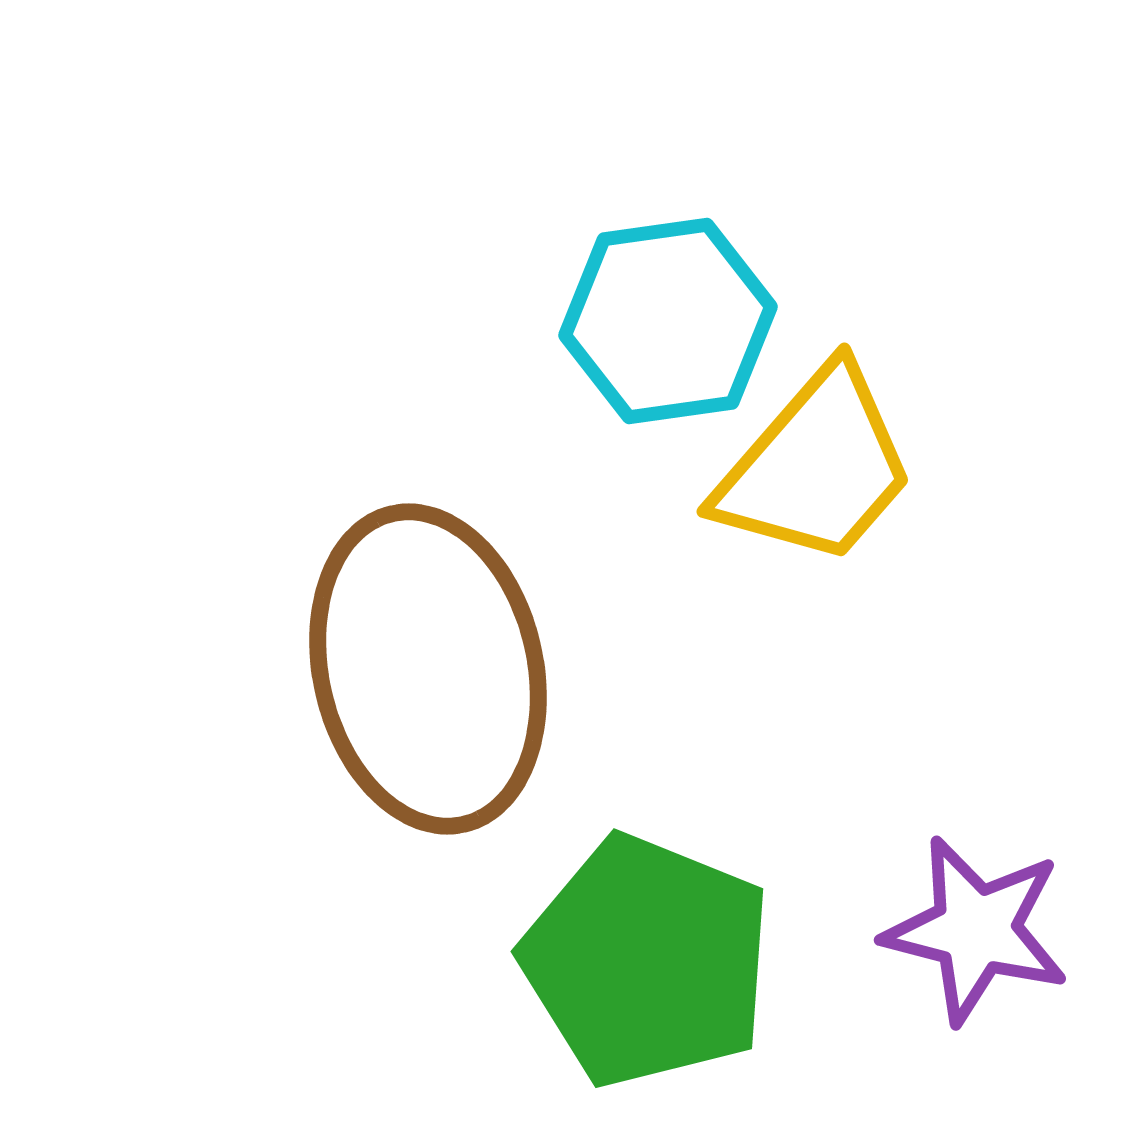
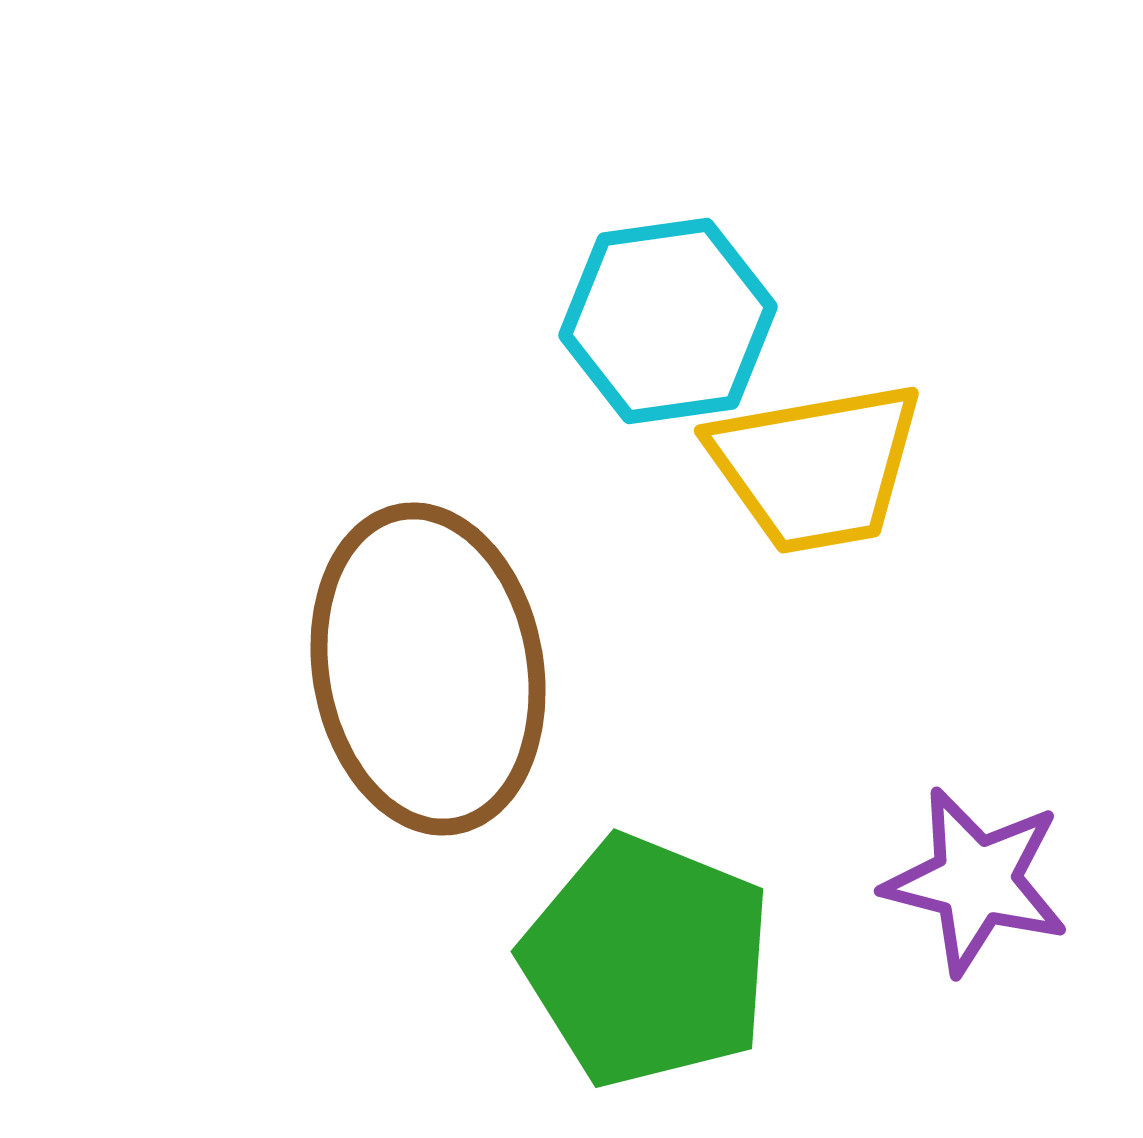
yellow trapezoid: rotated 39 degrees clockwise
brown ellipse: rotated 3 degrees clockwise
purple star: moved 49 px up
